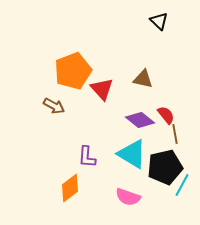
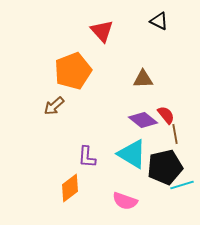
black triangle: rotated 18 degrees counterclockwise
brown triangle: rotated 15 degrees counterclockwise
red triangle: moved 58 px up
brown arrow: rotated 110 degrees clockwise
purple diamond: moved 3 px right
cyan line: rotated 45 degrees clockwise
pink semicircle: moved 3 px left, 4 px down
